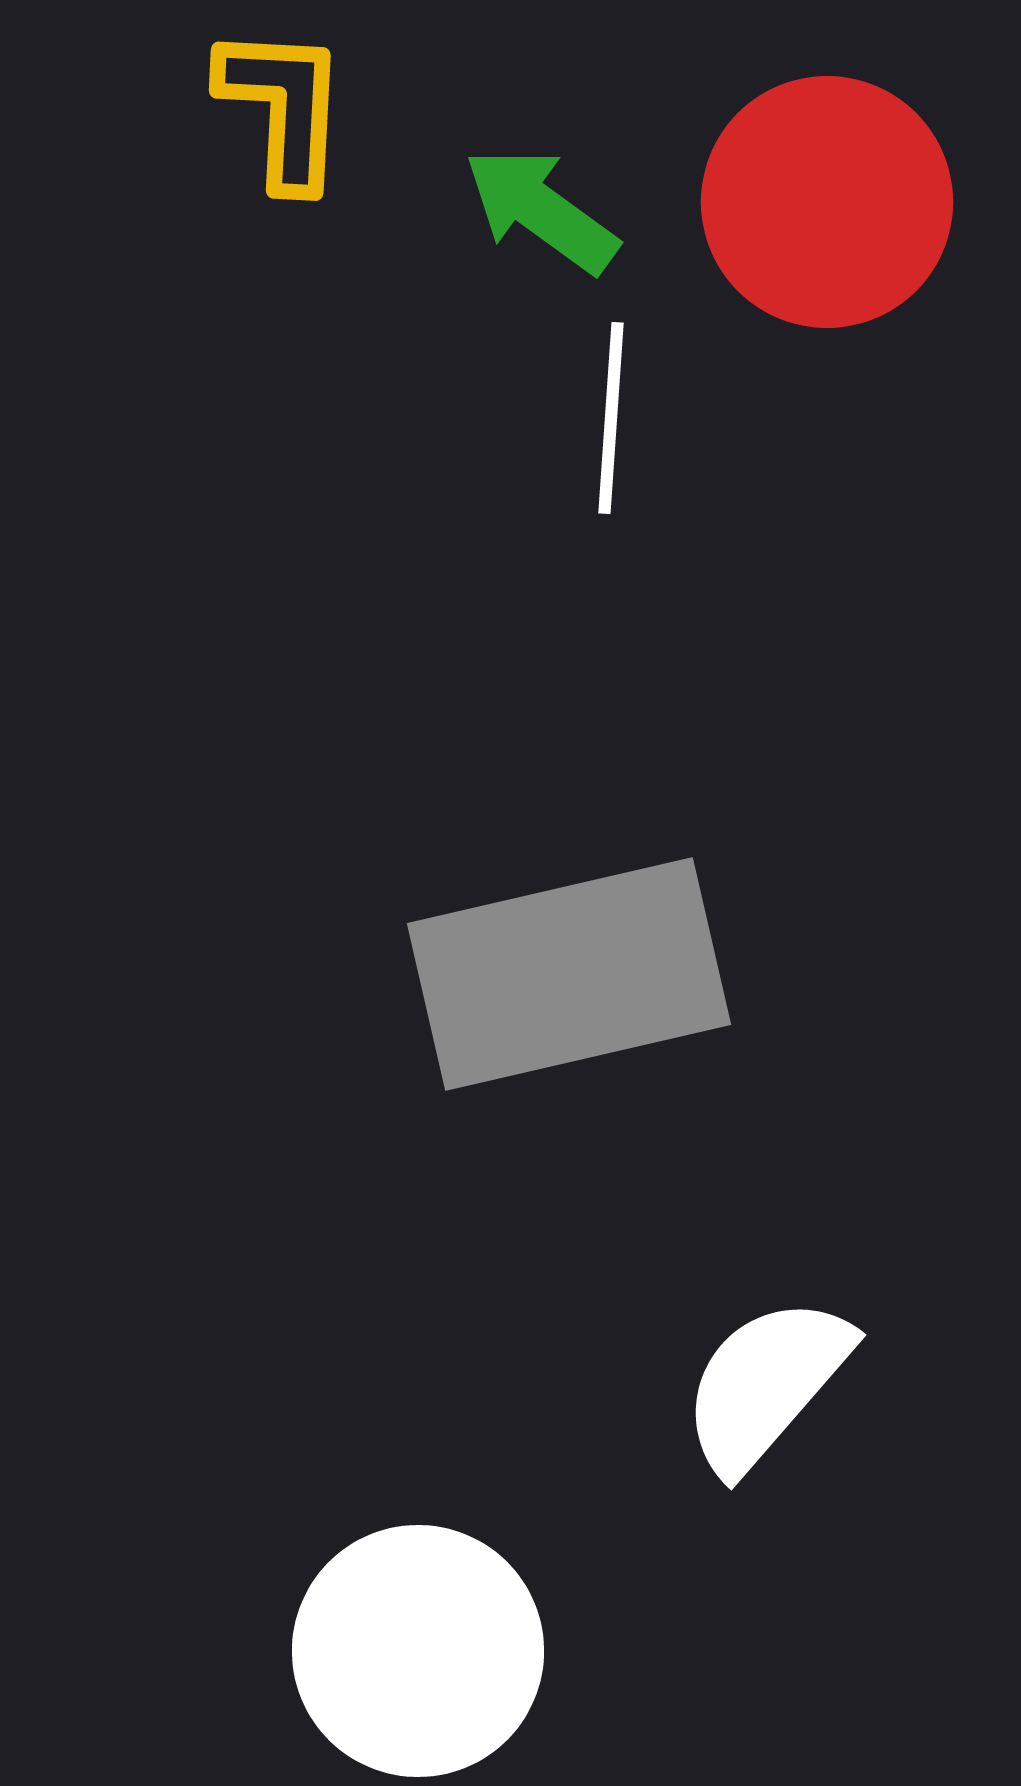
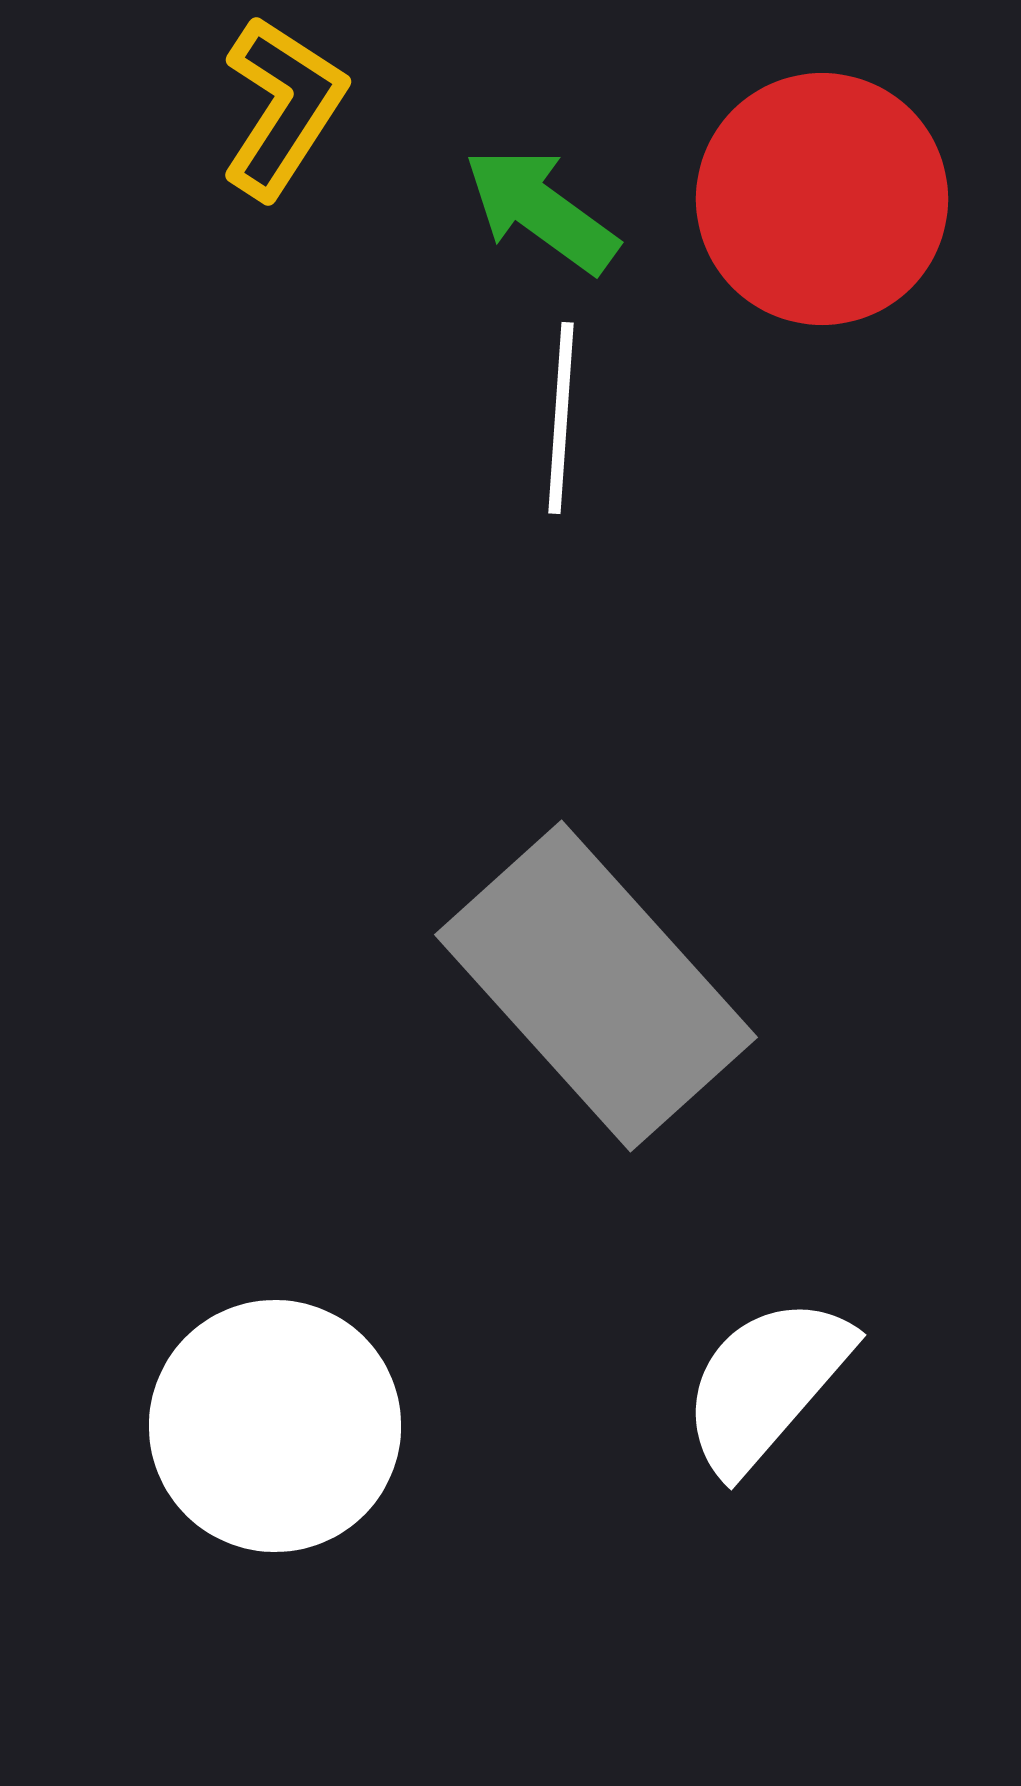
yellow L-shape: rotated 30 degrees clockwise
red circle: moved 5 px left, 3 px up
white line: moved 50 px left
gray rectangle: moved 27 px right, 12 px down; rotated 61 degrees clockwise
white circle: moved 143 px left, 225 px up
